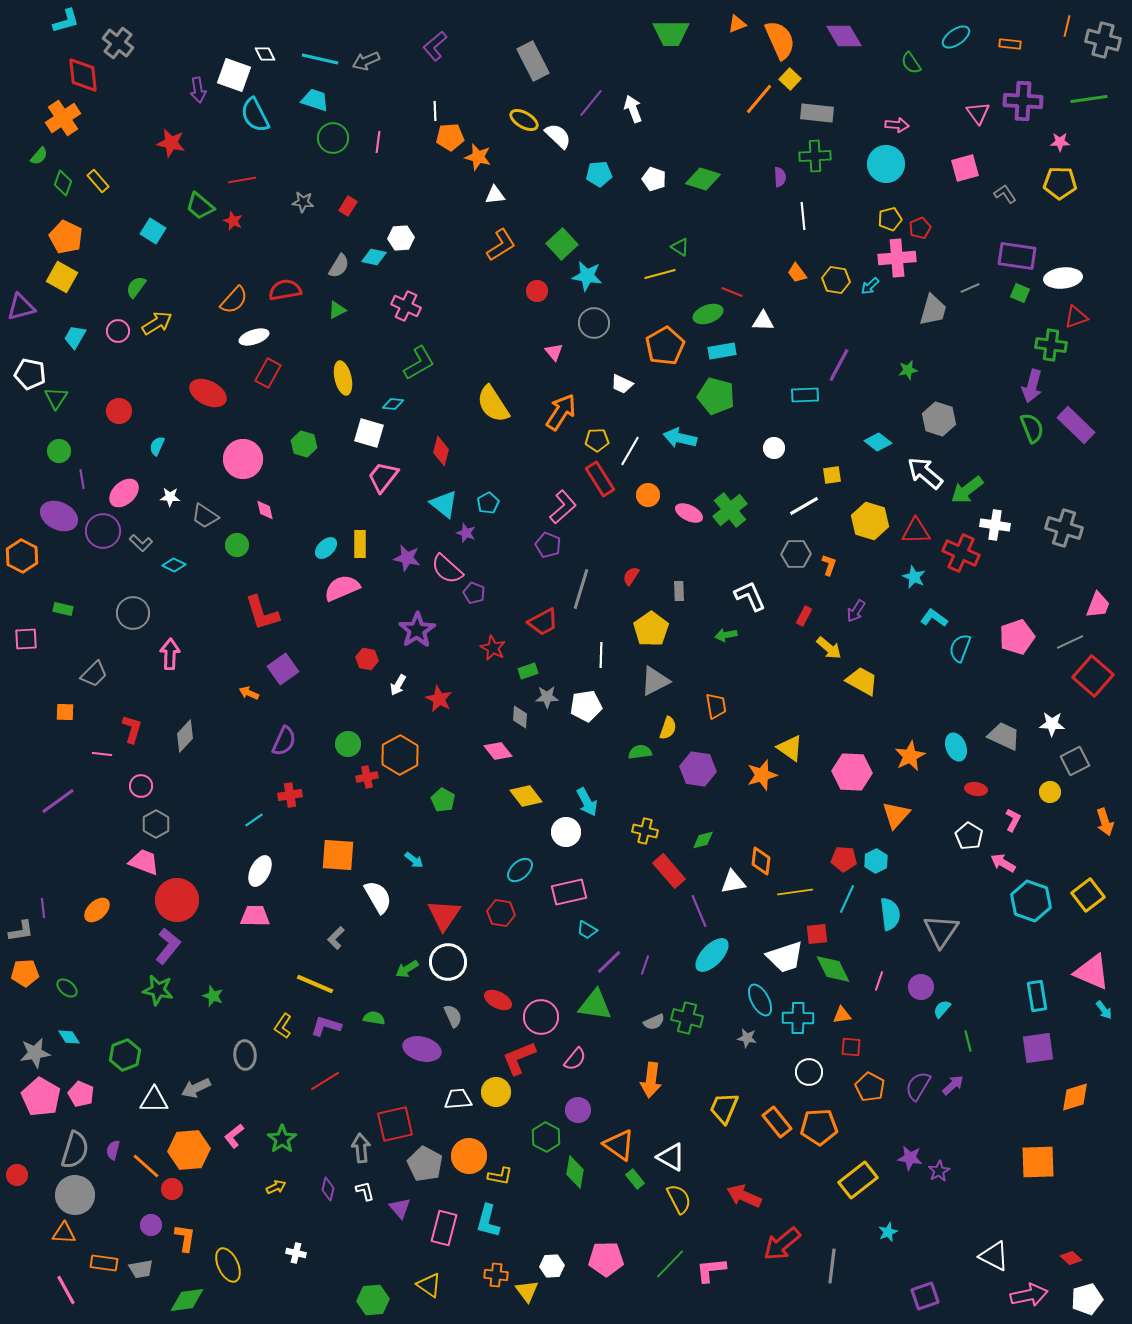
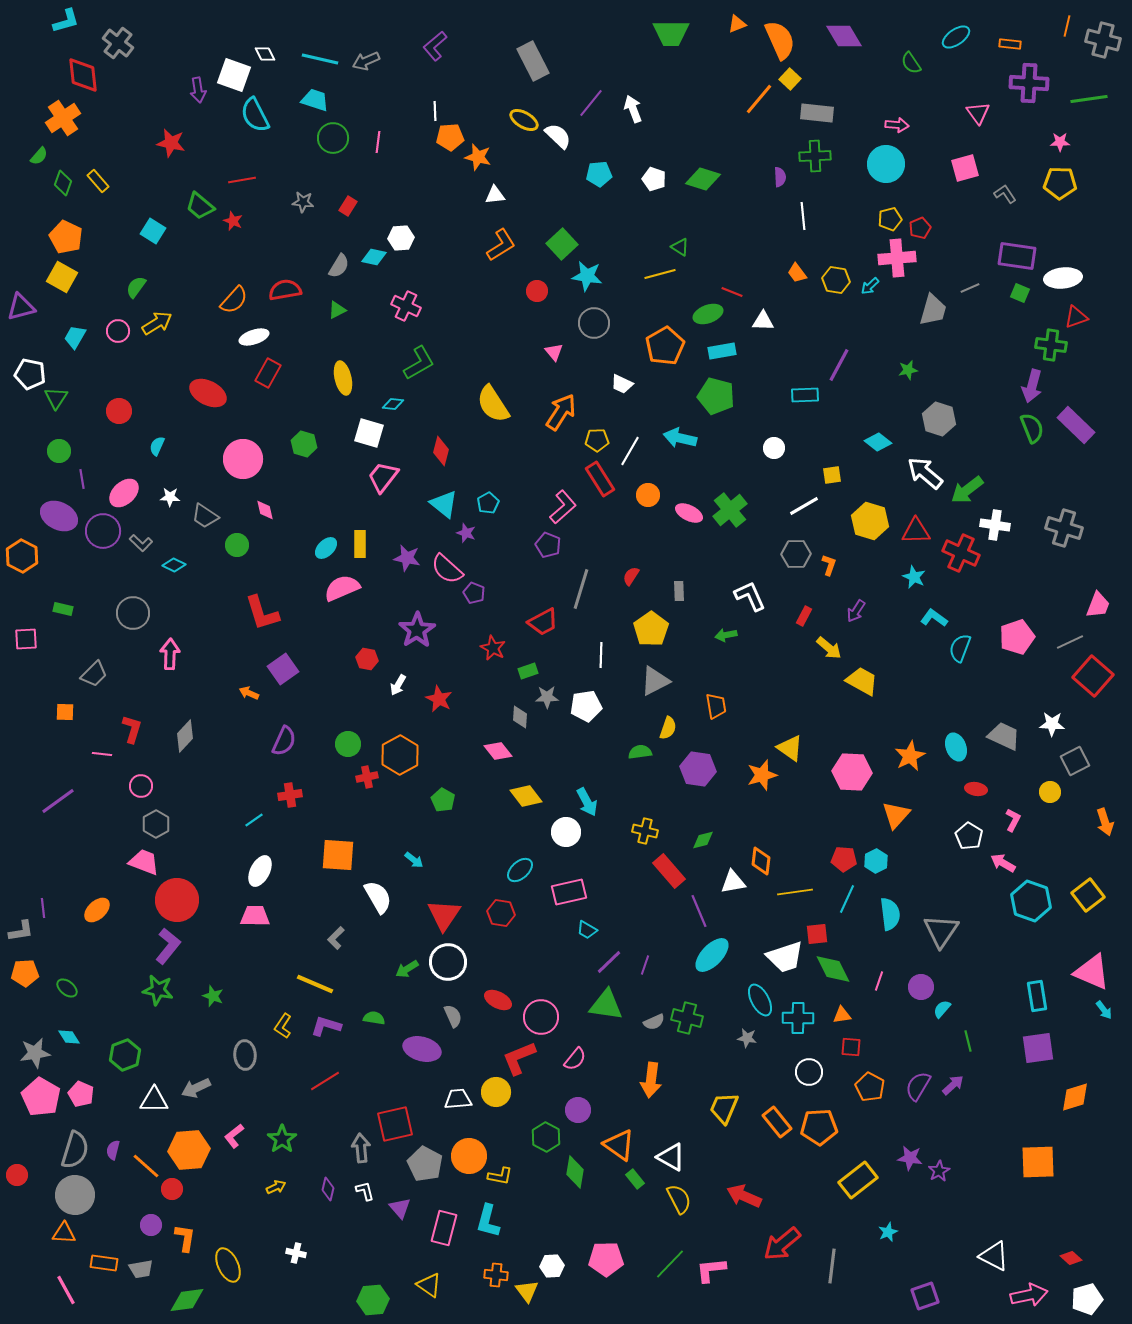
purple cross at (1023, 101): moved 6 px right, 18 px up
green triangle at (595, 1005): moved 11 px right
